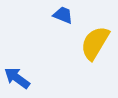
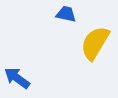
blue trapezoid: moved 3 px right, 1 px up; rotated 10 degrees counterclockwise
